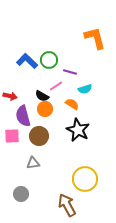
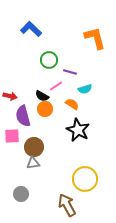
blue L-shape: moved 4 px right, 32 px up
brown circle: moved 5 px left, 11 px down
